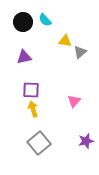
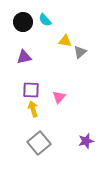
pink triangle: moved 15 px left, 4 px up
